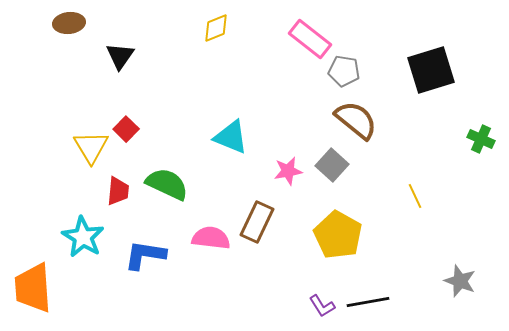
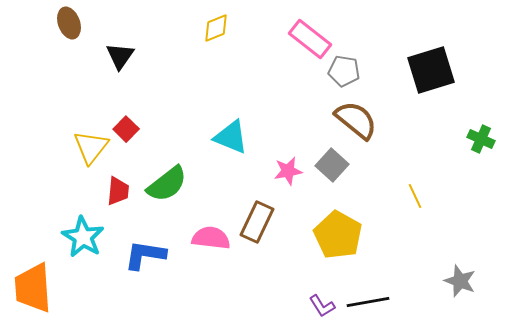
brown ellipse: rotated 76 degrees clockwise
yellow triangle: rotated 9 degrees clockwise
green semicircle: rotated 117 degrees clockwise
